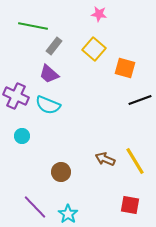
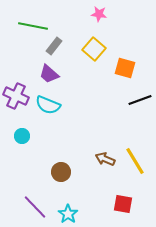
red square: moved 7 px left, 1 px up
